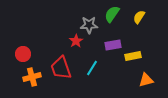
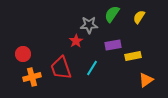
orange triangle: rotated 21 degrees counterclockwise
